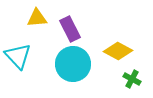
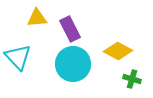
cyan triangle: moved 1 px down
green cross: rotated 12 degrees counterclockwise
